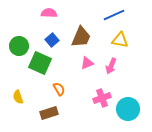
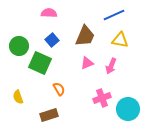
brown trapezoid: moved 4 px right, 1 px up
brown rectangle: moved 2 px down
